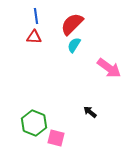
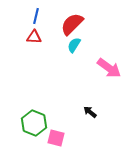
blue line: rotated 21 degrees clockwise
